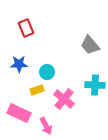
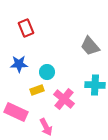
gray trapezoid: moved 1 px down
pink rectangle: moved 3 px left, 1 px up
pink arrow: moved 1 px down
